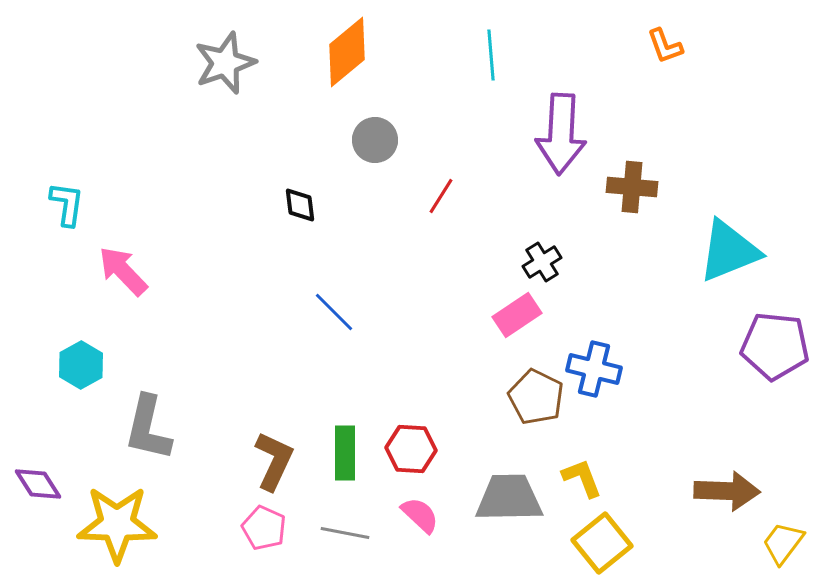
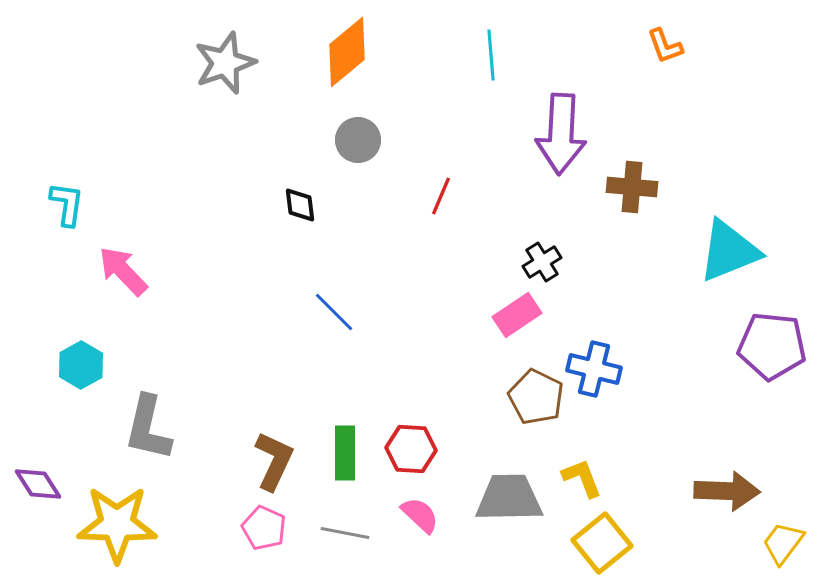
gray circle: moved 17 px left
red line: rotated 9 degrees counterclockwise
purple pentagon: moved 3 px left
